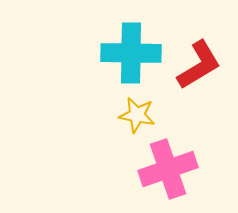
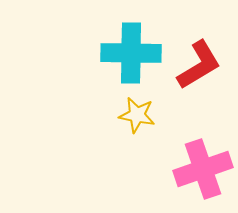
pink cross: moved 35 px right
